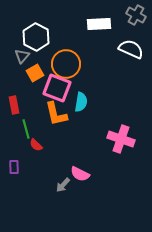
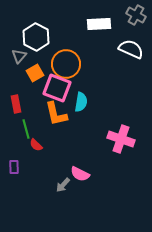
gray triangle: moved 3 px left
red rectangle: moved 2 px right, 1 px up
